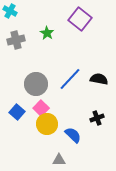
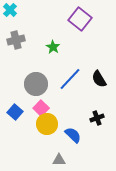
cyan cross: moved 1 px up; rotated 16 degrees clockwise
green star: moved 6 px right, 14 px down
black semicircle: rotated 132 degrees counterclockwise
blue square: moved 2 px left
